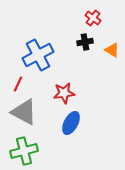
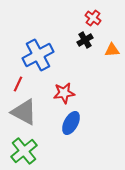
black cross: moved 2 px up; rotated 21 degrees counterclockwise
orange triangle: rotated 35 degrees counterclockwise
green cross: rotated 24 degrees counterclockwise
